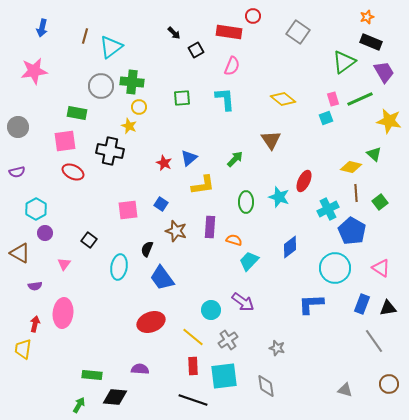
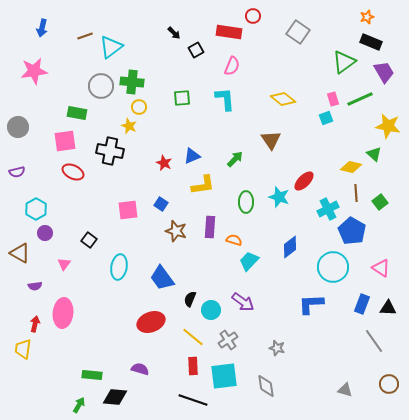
brown line at (85, 36): rotated 56 degrees clockwise
yellow star at (389, 121): moved 1 px left, 5 px down
blue triangle at (189, 158): moved 3 px right, 2 px up; rotated 18 degrees clockwise
red ellipse at (304, 181): rotated 20 degrees clockwise
black semicircle at (147, 249): moved 43 px right, 50 px down
cyan circle at (335, 268): moved 2 px left, 1 px up
black triangle at (388, 308): rotated 12 degrees clockwise
purple semicircle at (140, 369): rotated 12 degrees clockwise
